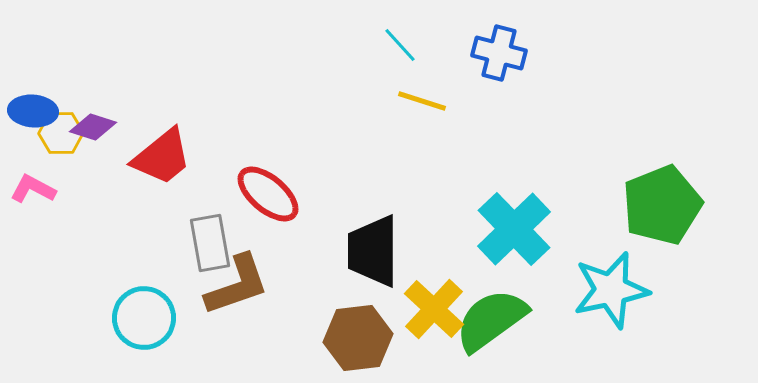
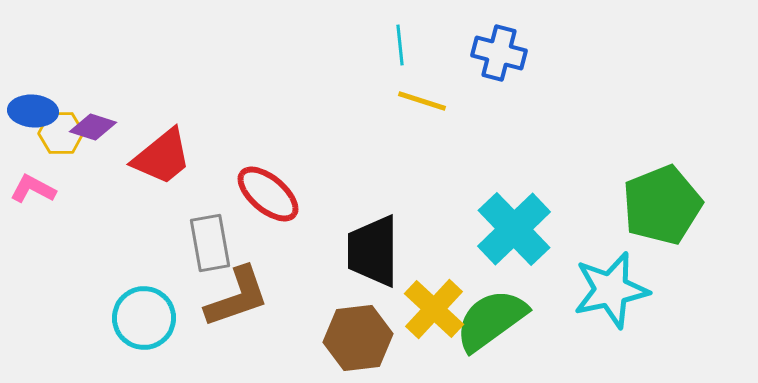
cyan line: rotated 36 degrees clockwise
brown L-shape: moved 12 px down
